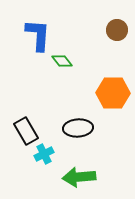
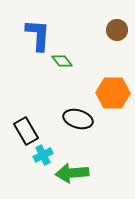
black ellipse: moved 9 px up; rotated 20 degrees clockwise
cyan cross: moved 1 px left, 1 px down
green arrow: moved 7 px left, 4 px up
